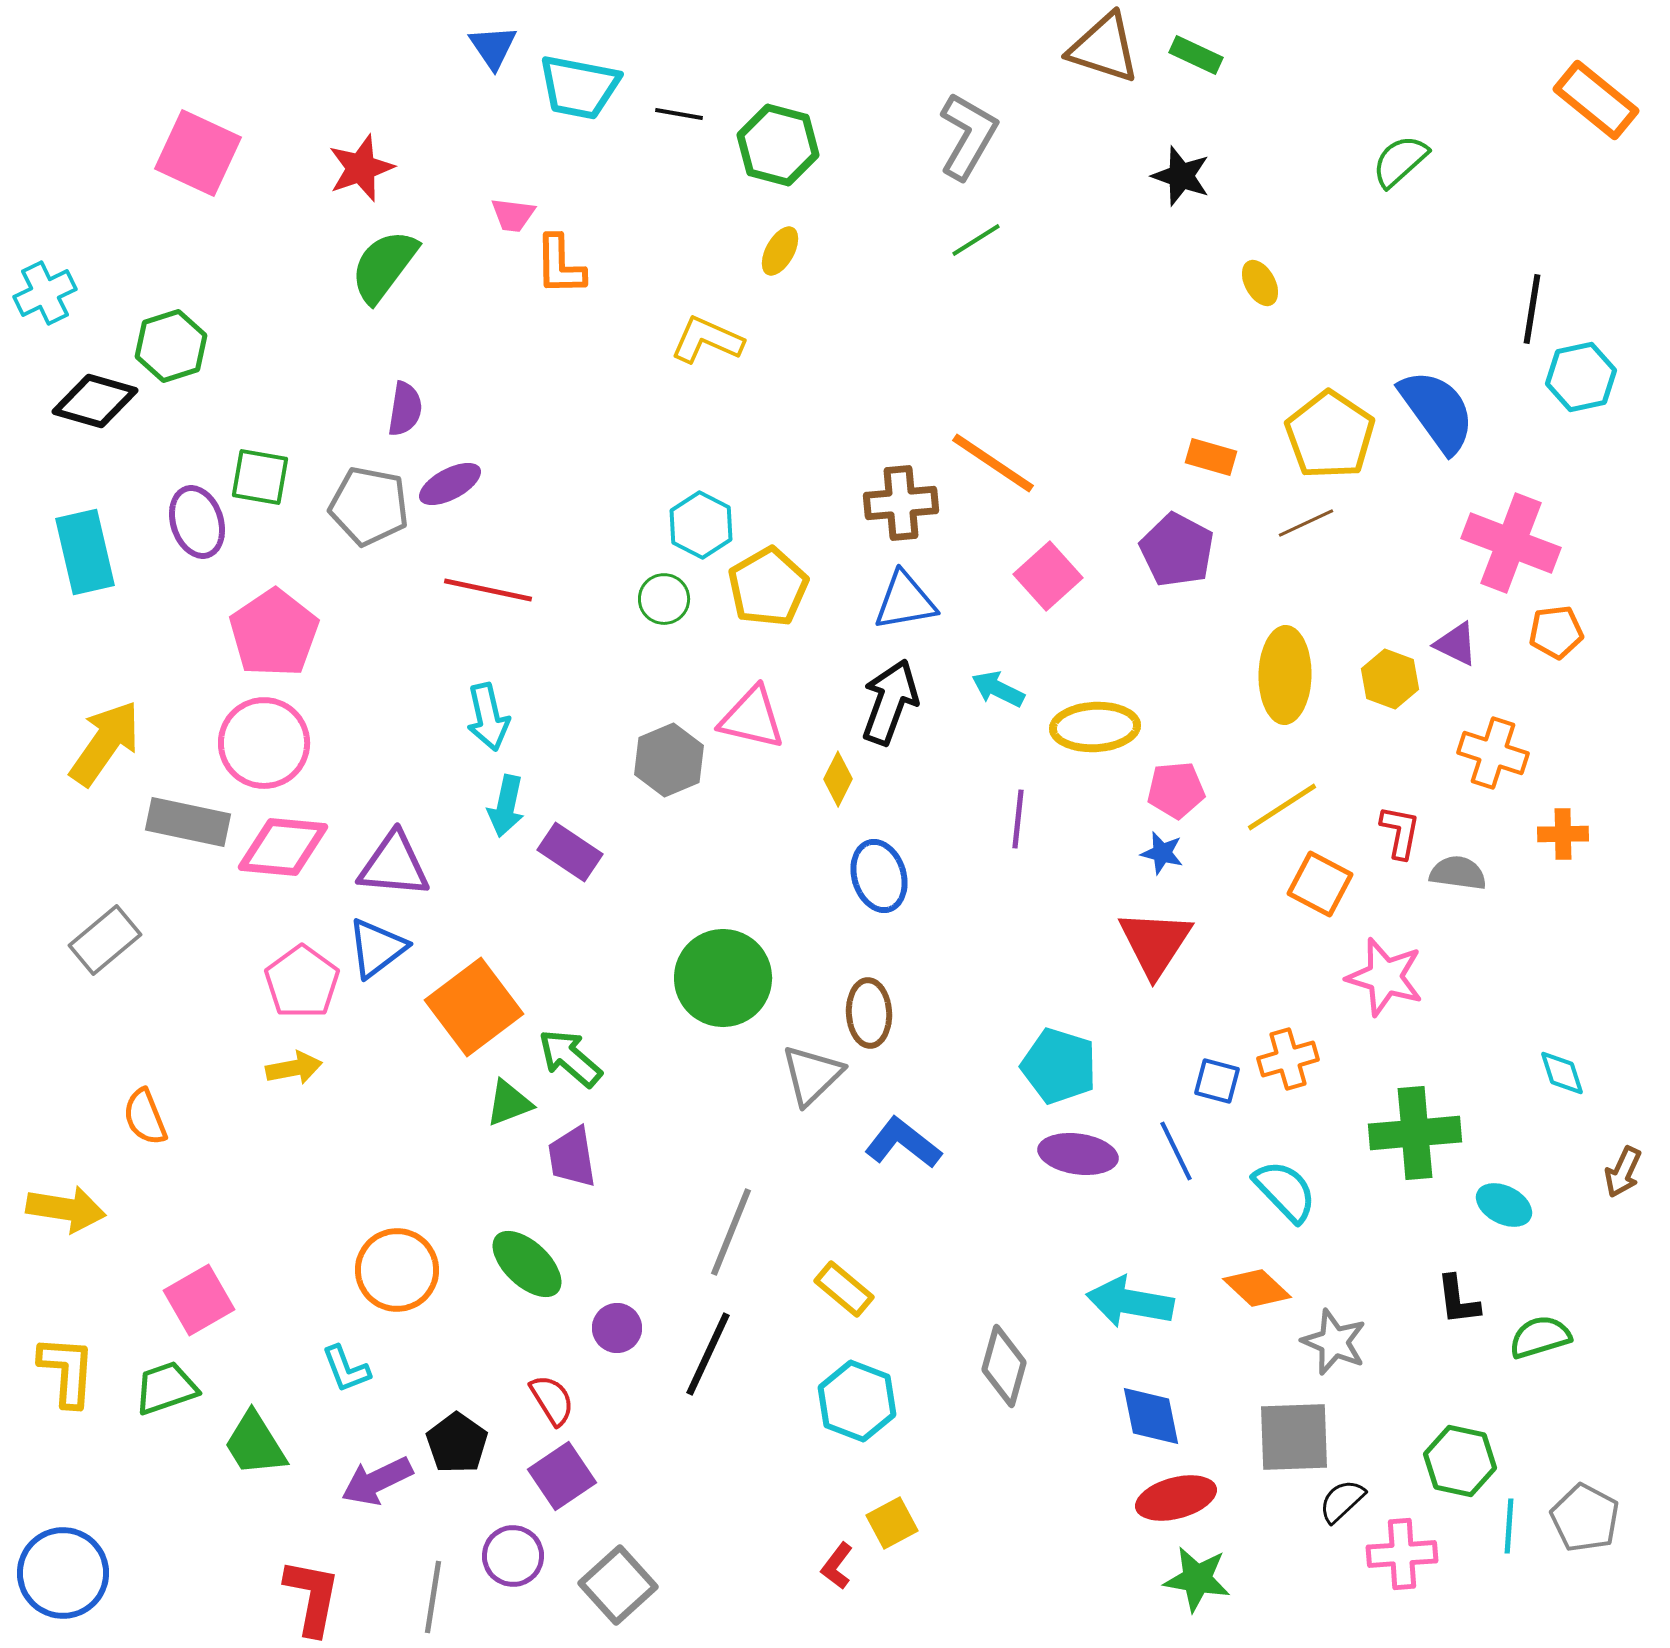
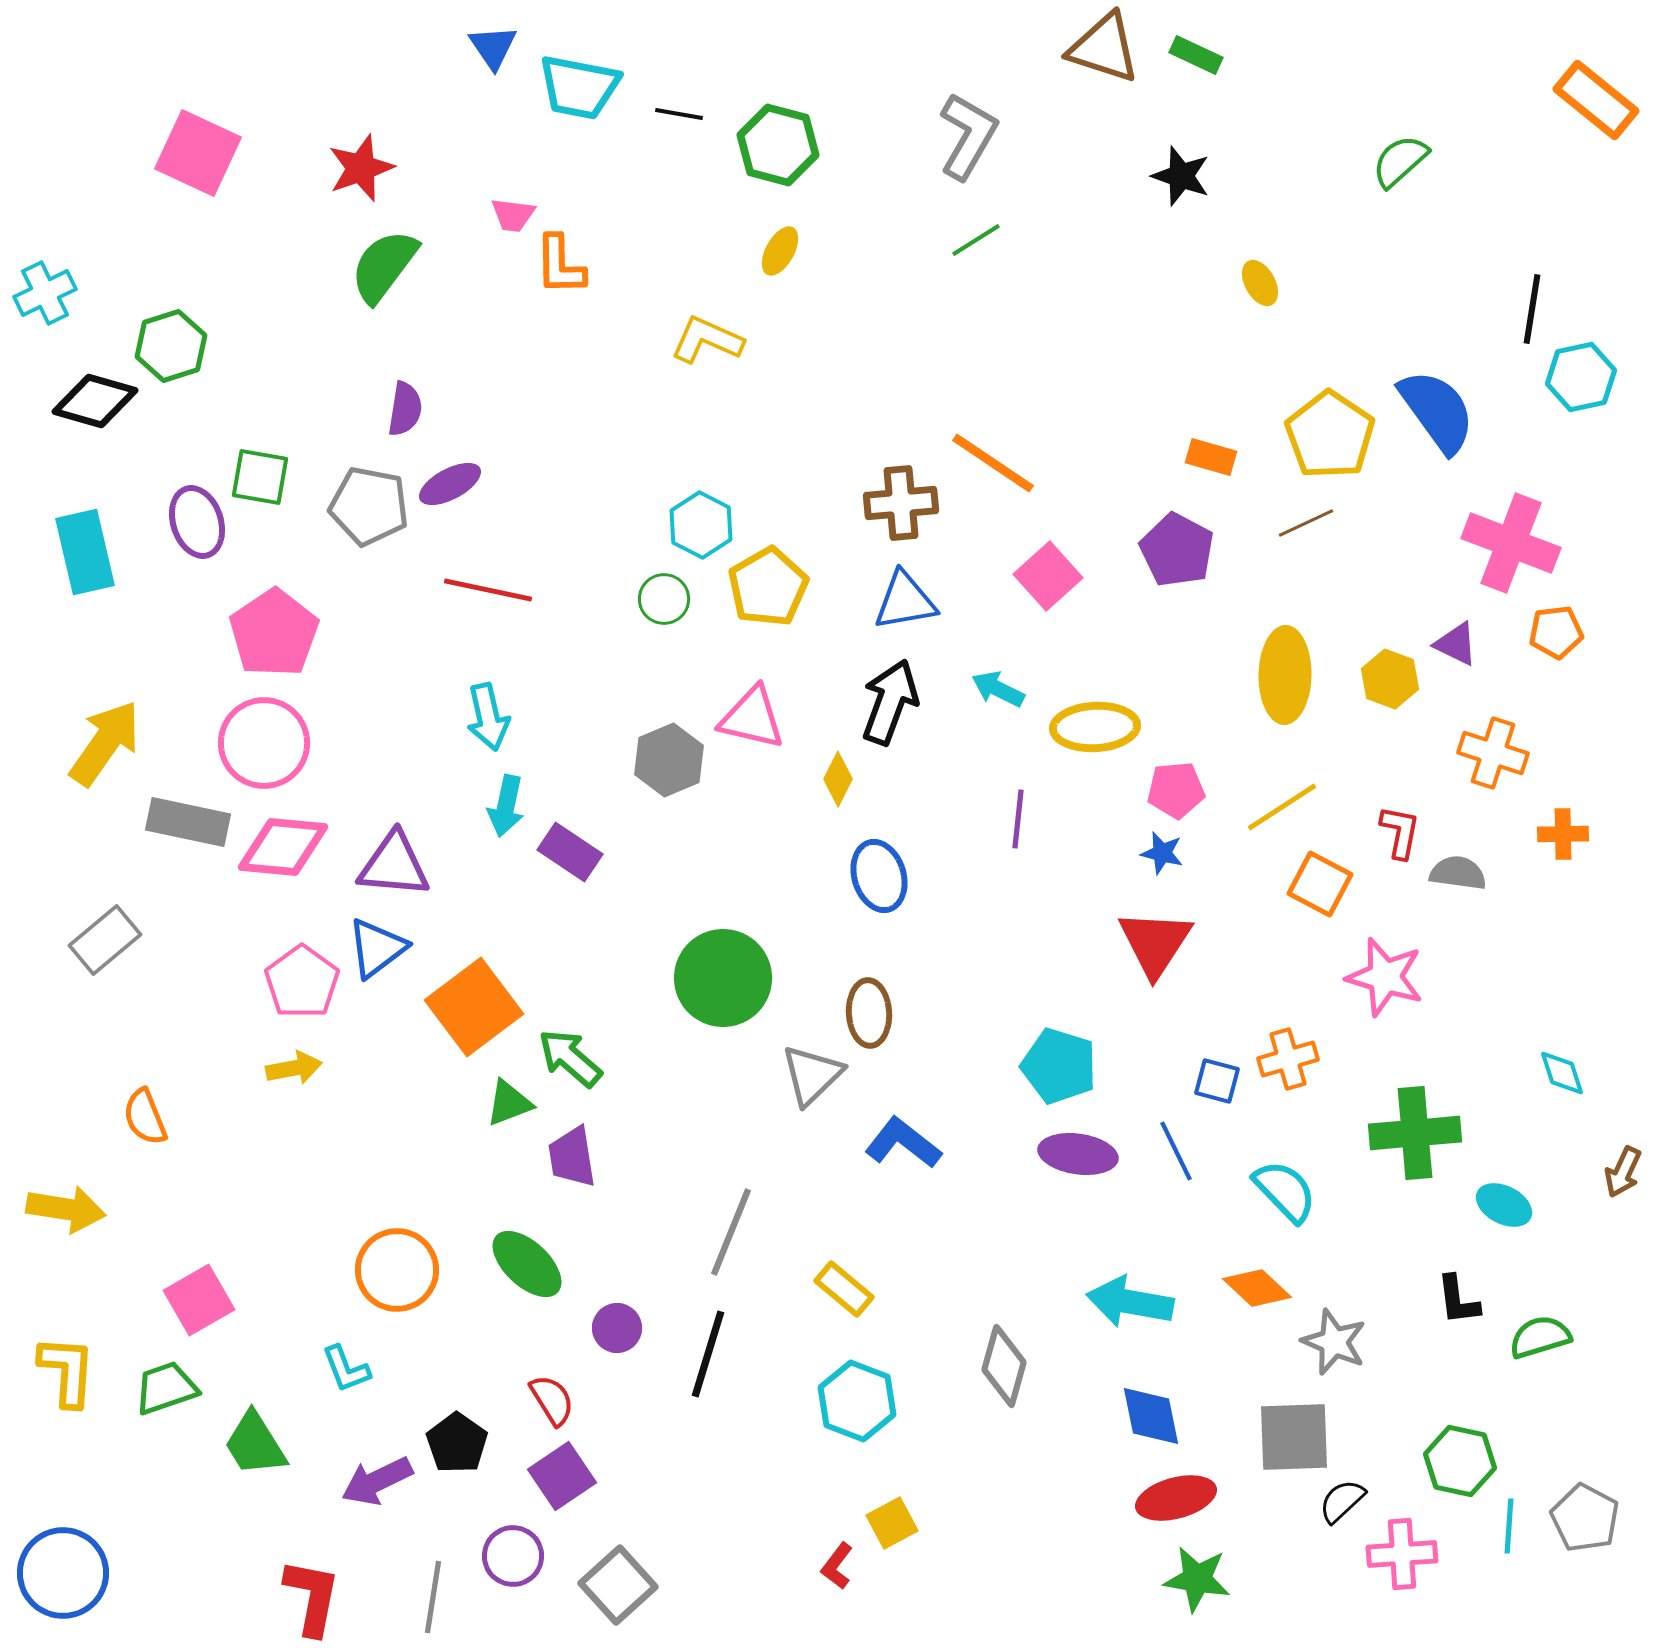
black line at (708, 1354): rotated 8 degrees counterclockwise
